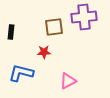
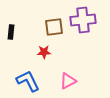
purple cross: moved 1 px left, 3 px down
blue L-shape: moved 7 px right, 8 px down; rotated 50 degrees clockwise
